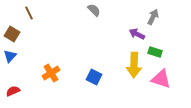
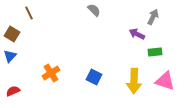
green rectangle: rotated 24 degrees counterclockwise
yellow arrow: moved 16 px down
pink triangle: moved 4 px right, 2 px down
